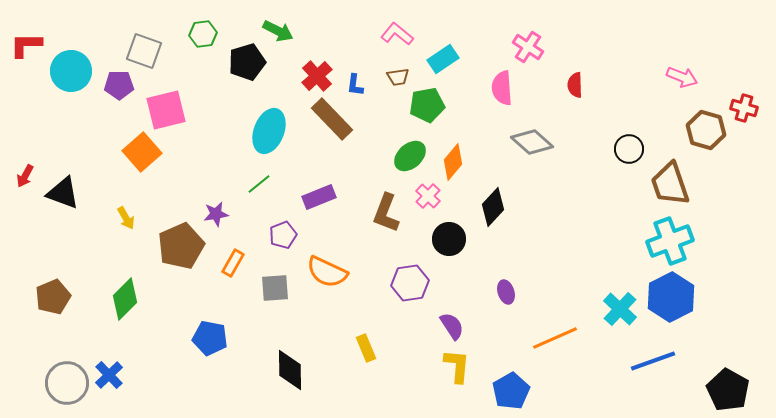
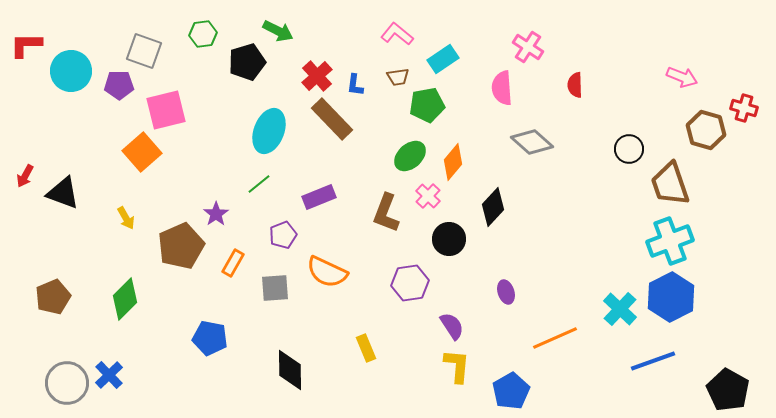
purple star at (216, 214): rotated 25 degrees counterclockwise
